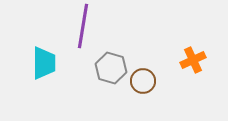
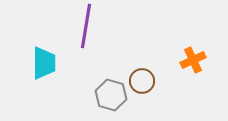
purple line: moved 3 px right
gray hexagon: moved 27 px down
brown circle: moved 1 px left
